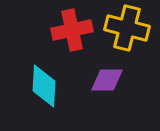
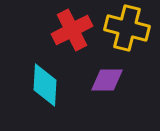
red cross: rotated 15 degrees counterclockwise
cyan diamond: moved 1 px right, 1 px up
